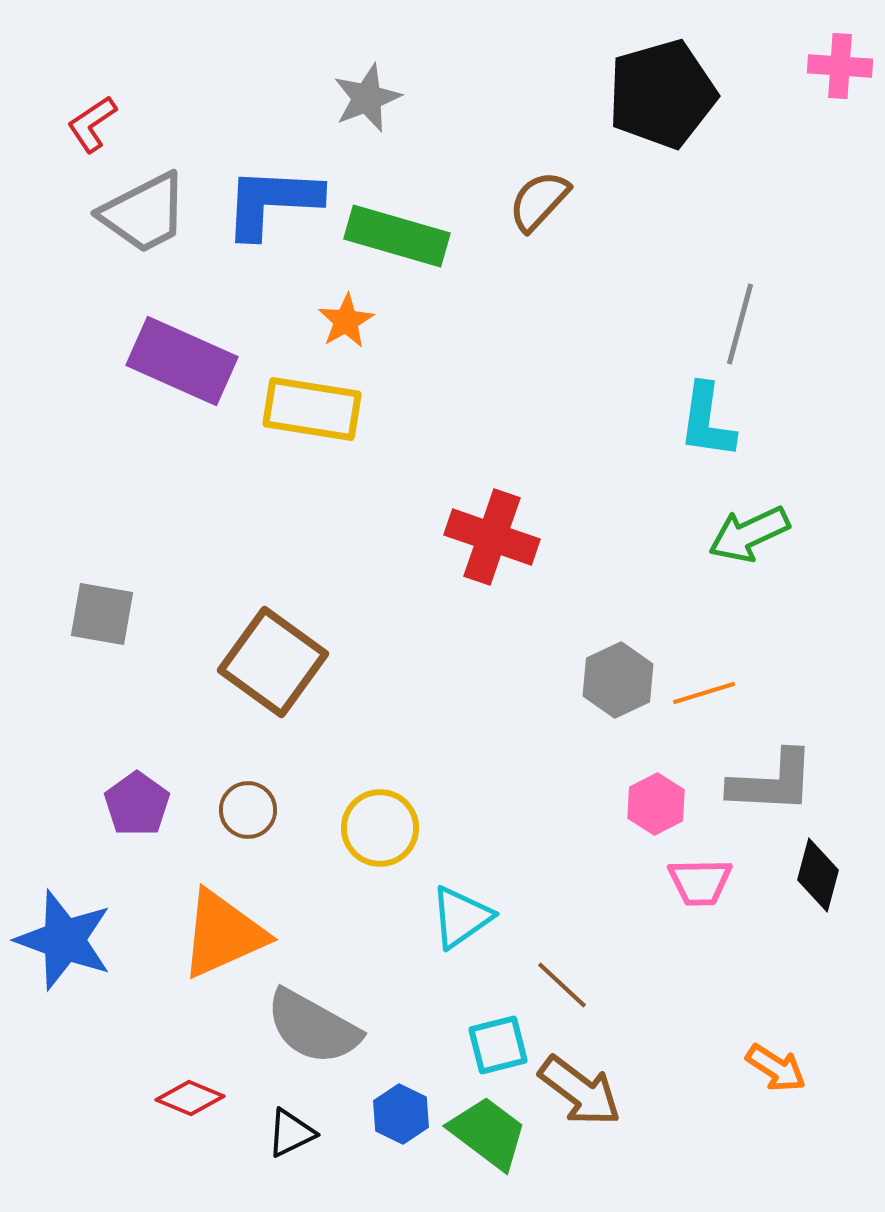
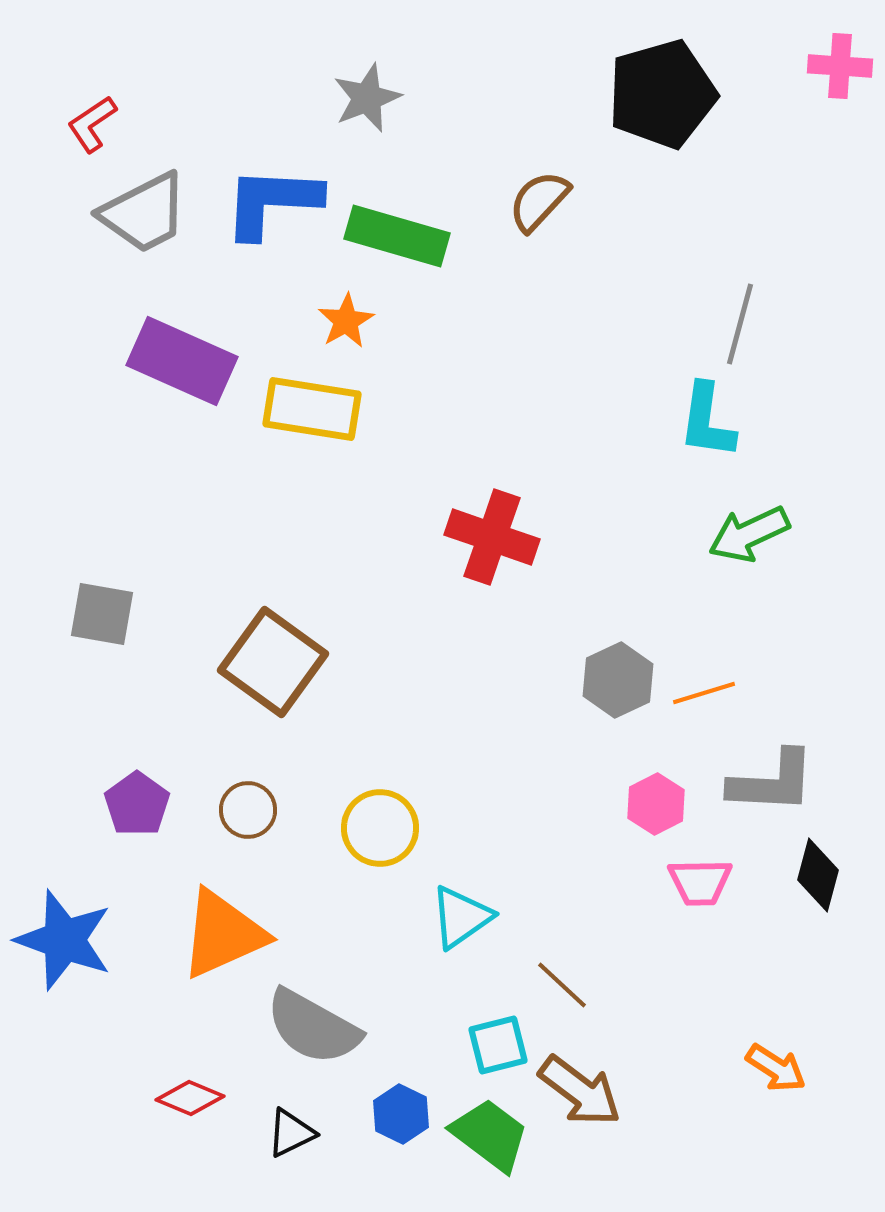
green trapezoid: moved 2 px right, 2 px down
